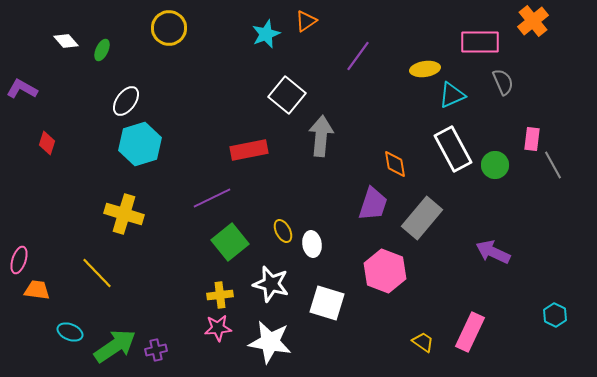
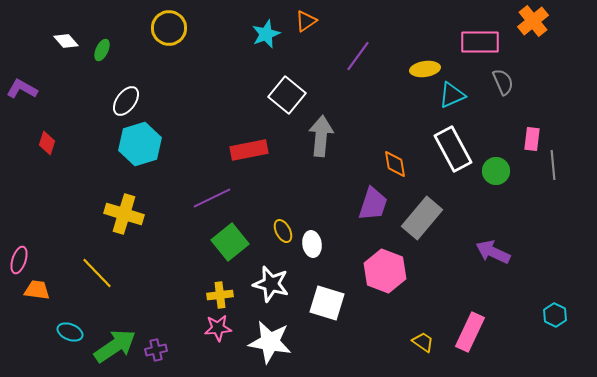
green circle at (495, 165): moved 1 px right, 6 px down
gray line at (553, 165): rotated 24 degrees clockwise
